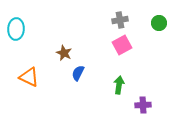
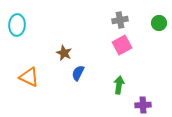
cyan ellipse: moved 1 px right, 4 px up
